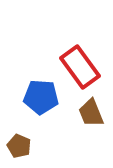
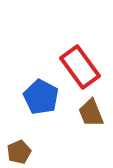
blue pentagon: rotated 24 degrees clockwise
brown pentagon: moved 6 px down; rotated 25 degrees clockwise
